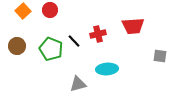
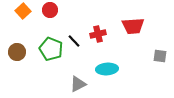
brown circle: moved 6 px down
gray triangle: rotated 12 degrees counterclockwise
